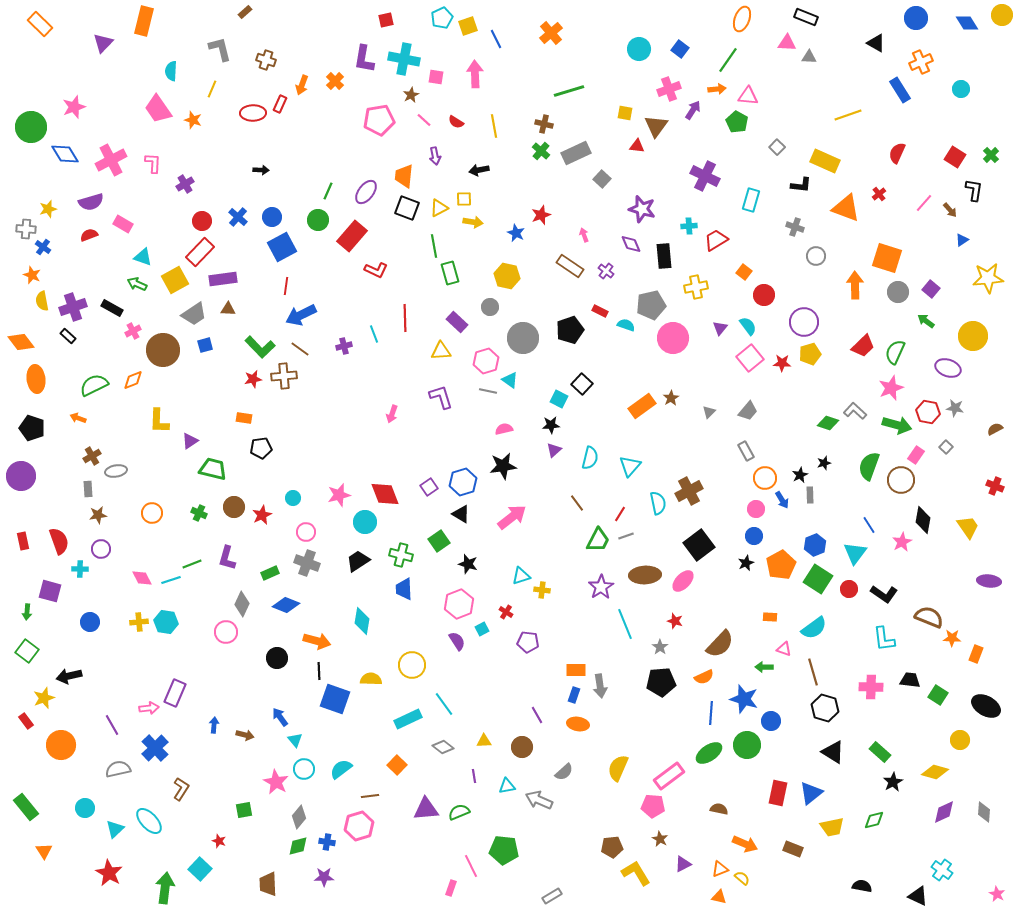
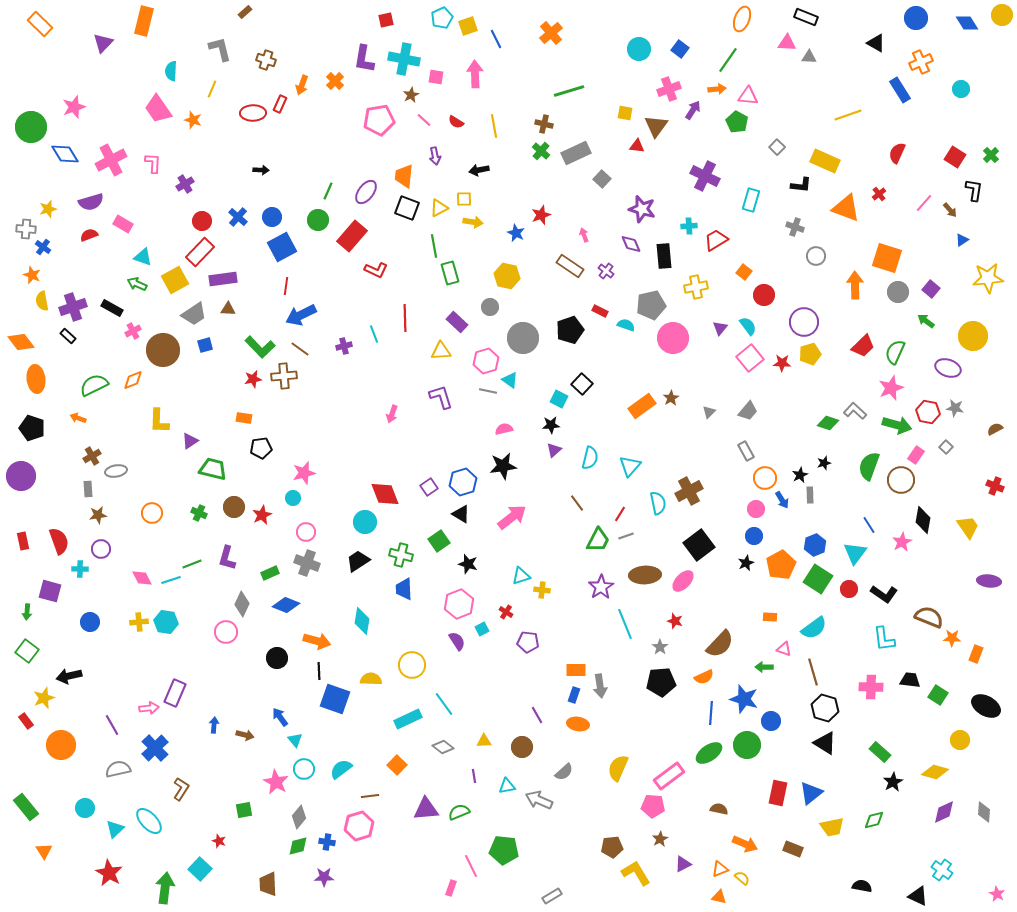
pink star at (339, 495): moved 35 px left, 22 px up
black triangle at (833, 752): moved 8 px left, 9 px up
brown star at (660, 839): rotated 14 degrees clockwise
